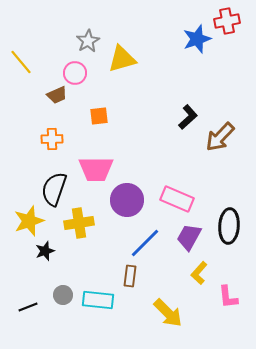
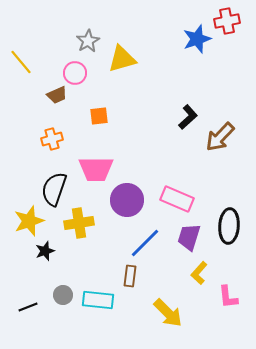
orange cross: rotated 15 degrees counterclockwise
purple trapezoid: rotated 12 degrees counterclockwise
